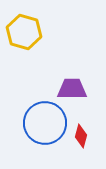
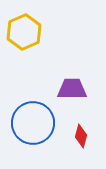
yellow hexagon: rotated 20 degrees clockwise
blue circle: moved 12 px left
